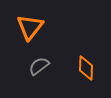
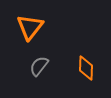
gray semicircle: rotated 15 degrees counterclockwise
